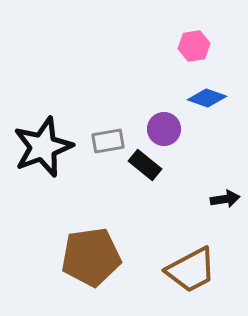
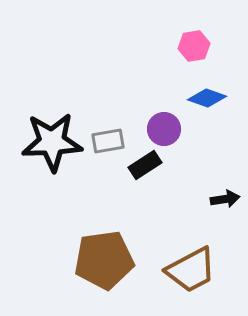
black star: moved 9 px right, 5 px up; rotated 18 degrees clockwise
black rectangle: rotated 72 degrees counterclockwise
brown pentagon: moved 13 px right, 3 px down
